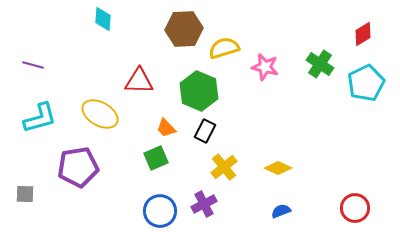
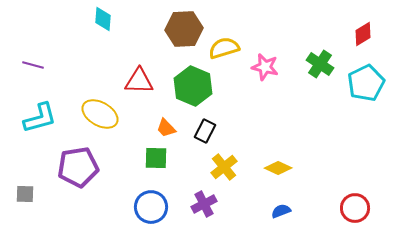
green hexagon: moved 6 px left, 5 px up
green square: rotated 25 degrees clockwise
blue circle: moved 9 px left, 4 px up
